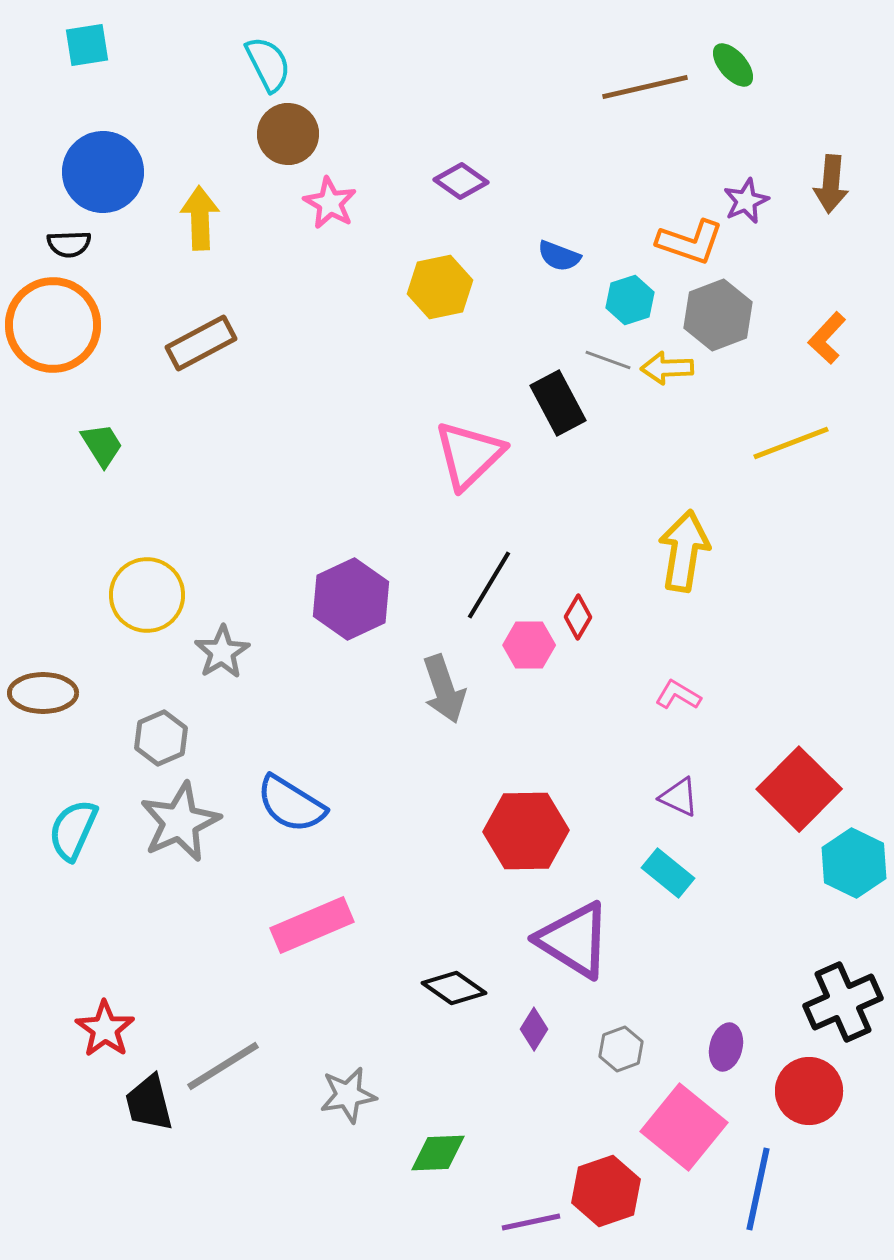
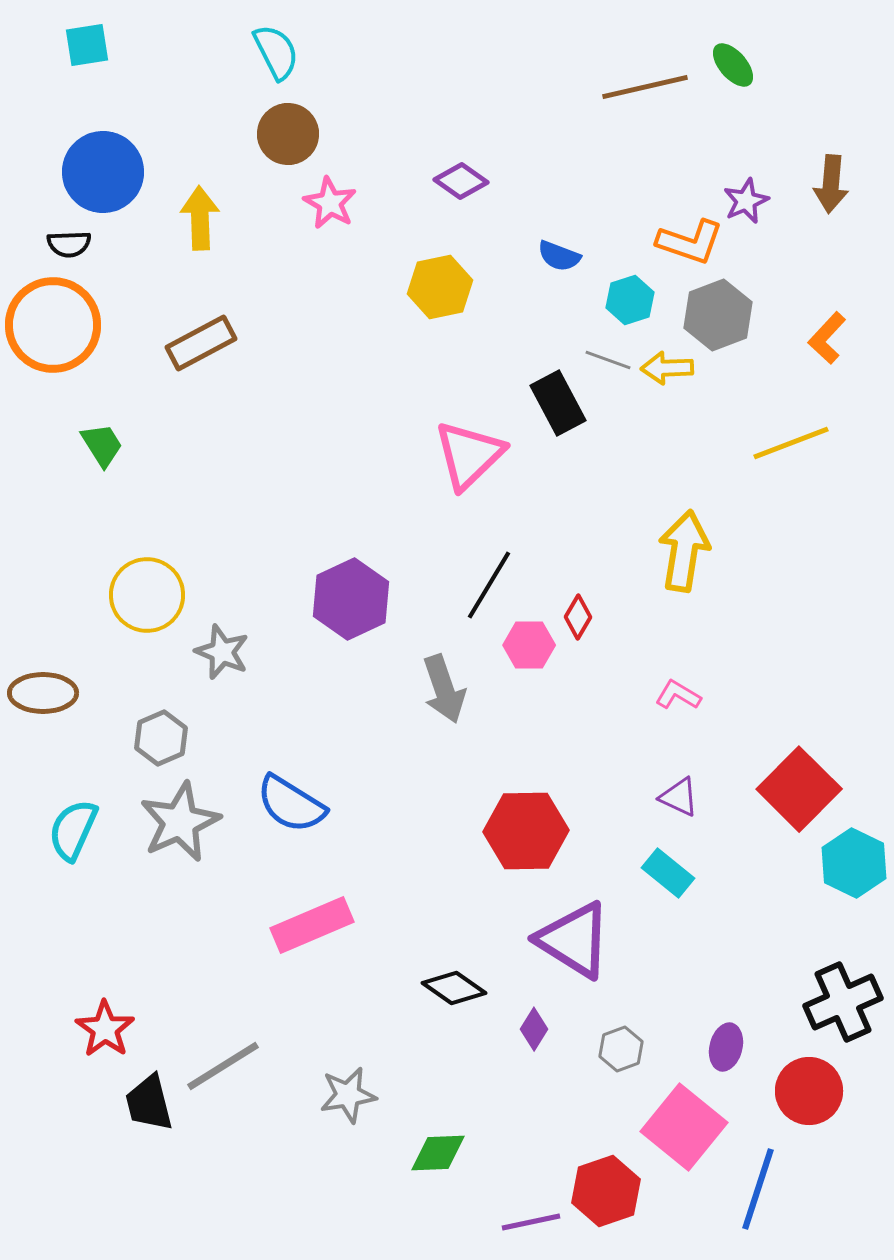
cyan semicircle at (268, 64): moved 8 px right, 12 px up
gray star at (222, 652): rotated 18 degrees counterclockwise
blue line at (758, 1189): rotated 6 degrees clockwise
